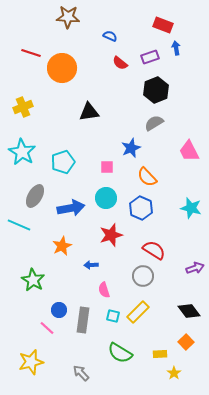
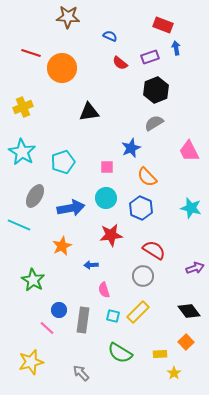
red star at (111, 235): rotated 10 degrees clockwise
